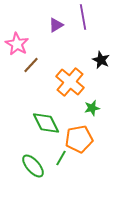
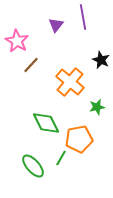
purple triangle: rotated 21 degrees counterclockwise
pink star: moved 3 px up
green star: moved 5 px right, 1 px up
